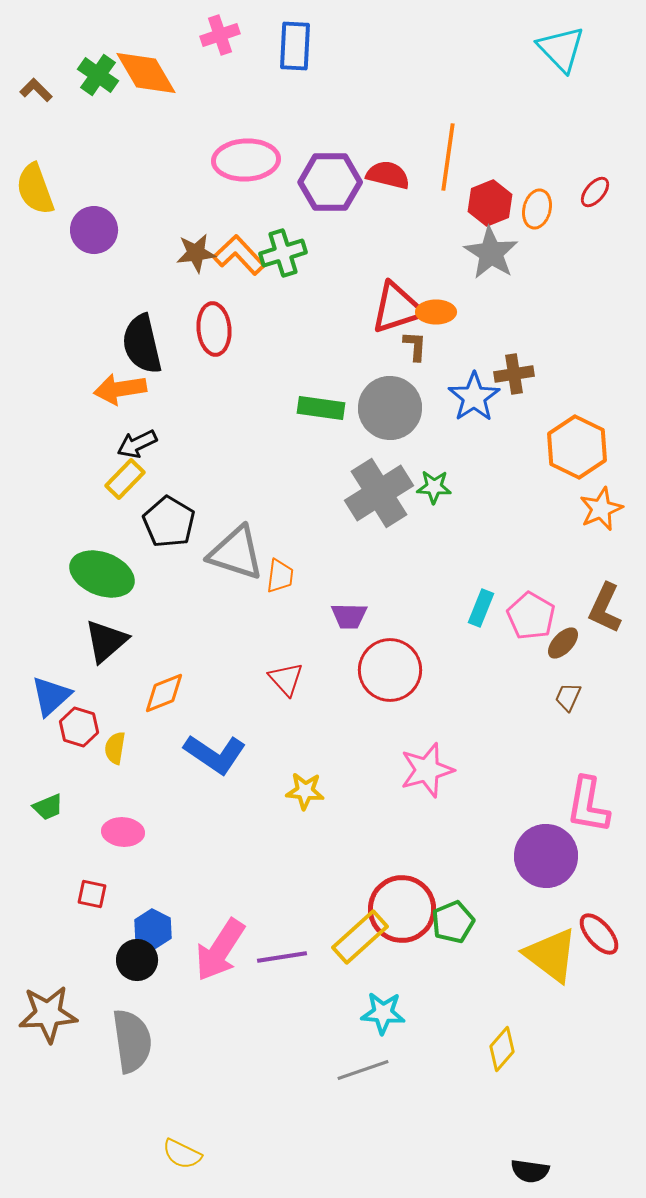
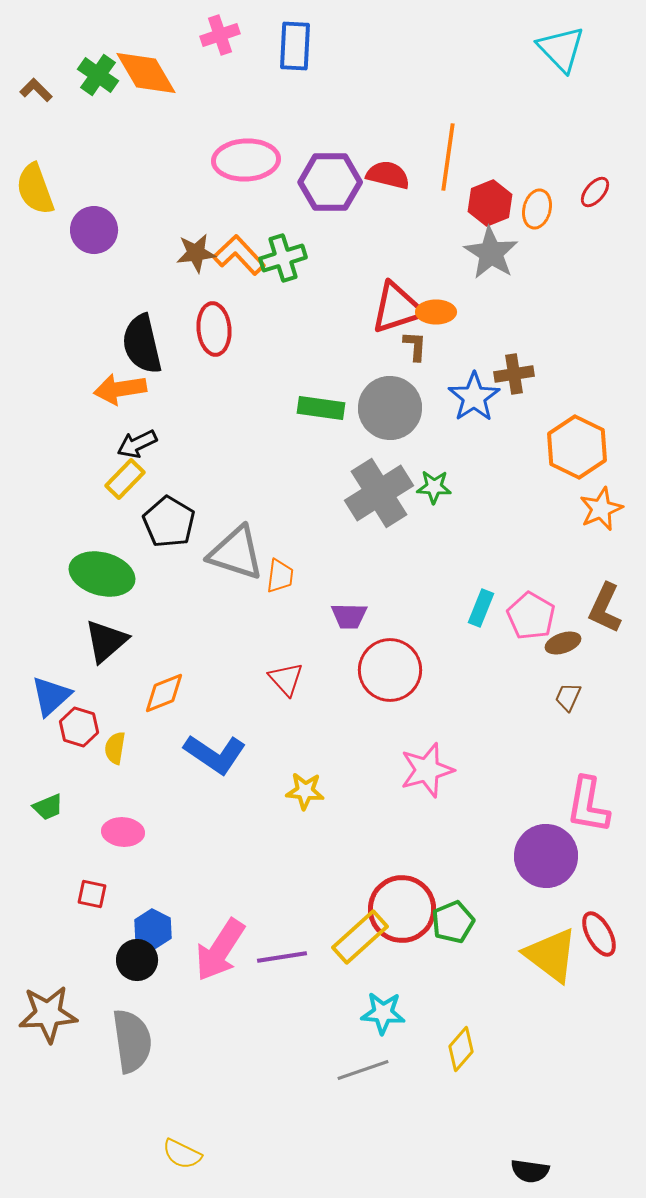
green cross at (283, 253): moved 5 px down
green ellipse at (102, 574): rotated 6 degrees counterclockwise
brown ellipse at (563, 643): rotated 28 degrees clockwise
red ellipse at (599, 934): rotated 12 degrees clockwise
yellow diamond at (502, 1049): moved 41 px left
